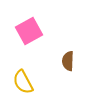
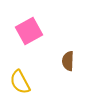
yellow semicircle: moved 3 px left
